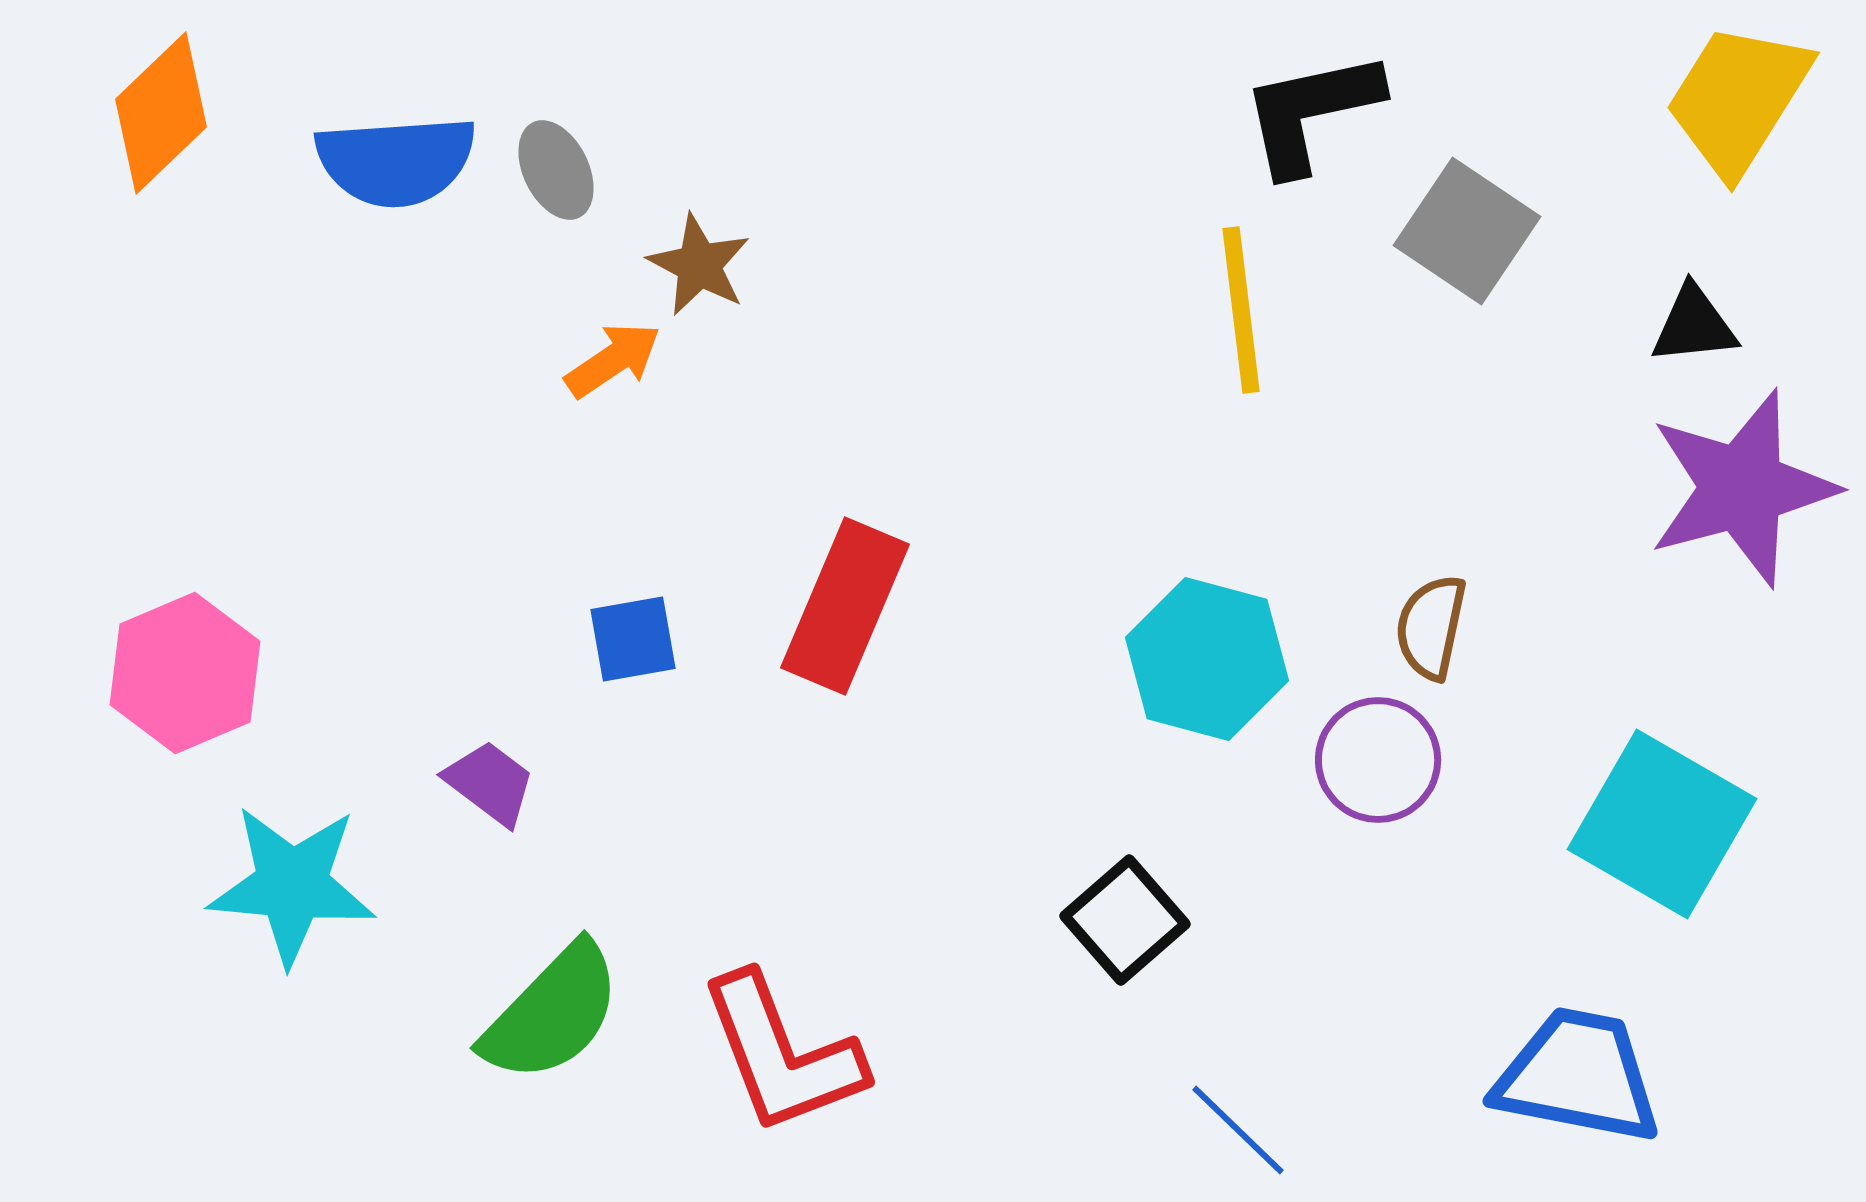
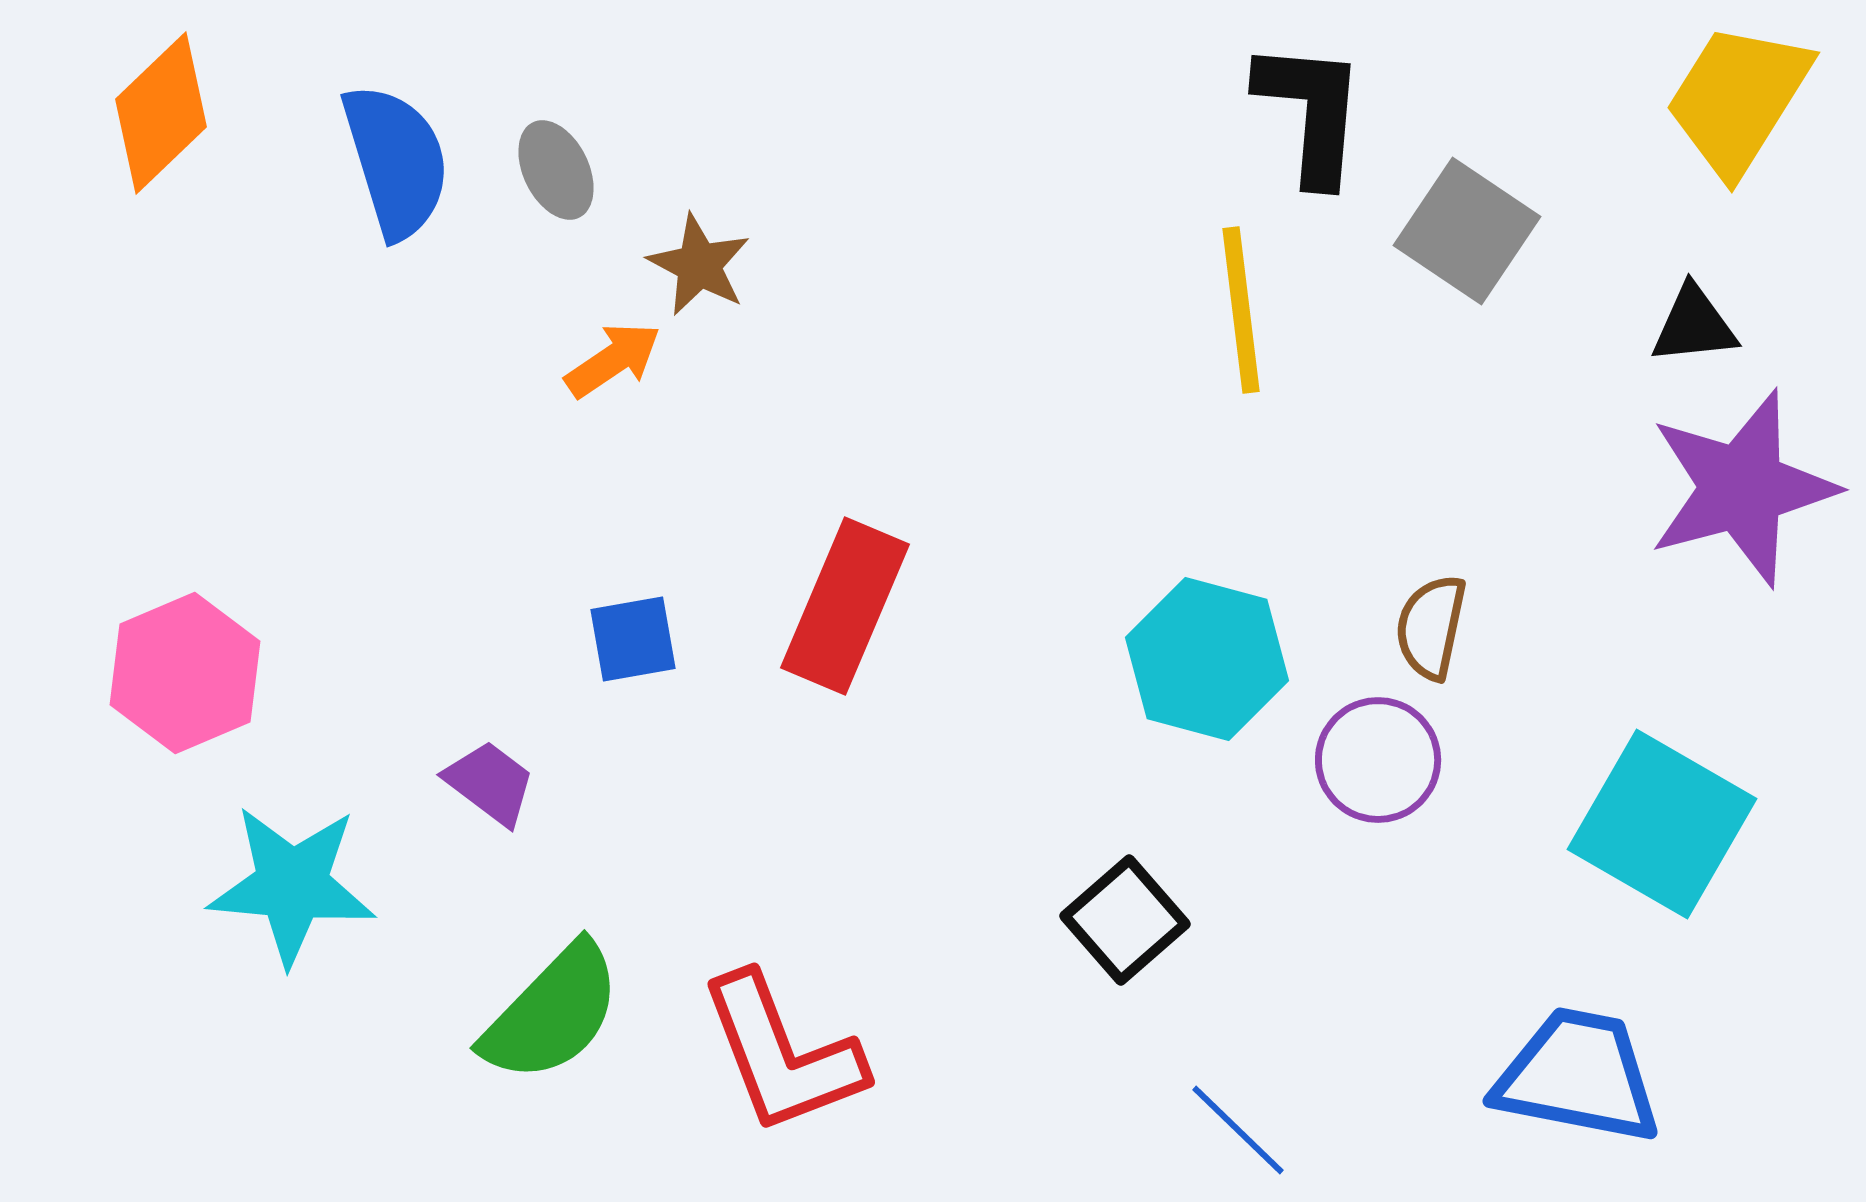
black L-shape: rotated 107 degrees clockwise
blue semicircle: rotated 103 degrees counterclockwise
